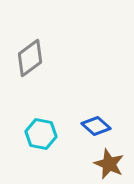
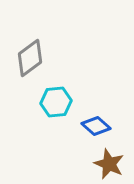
cyan hexagon: moved 15 px right, 32 px up; rotated 16 degrees counterclockwise
